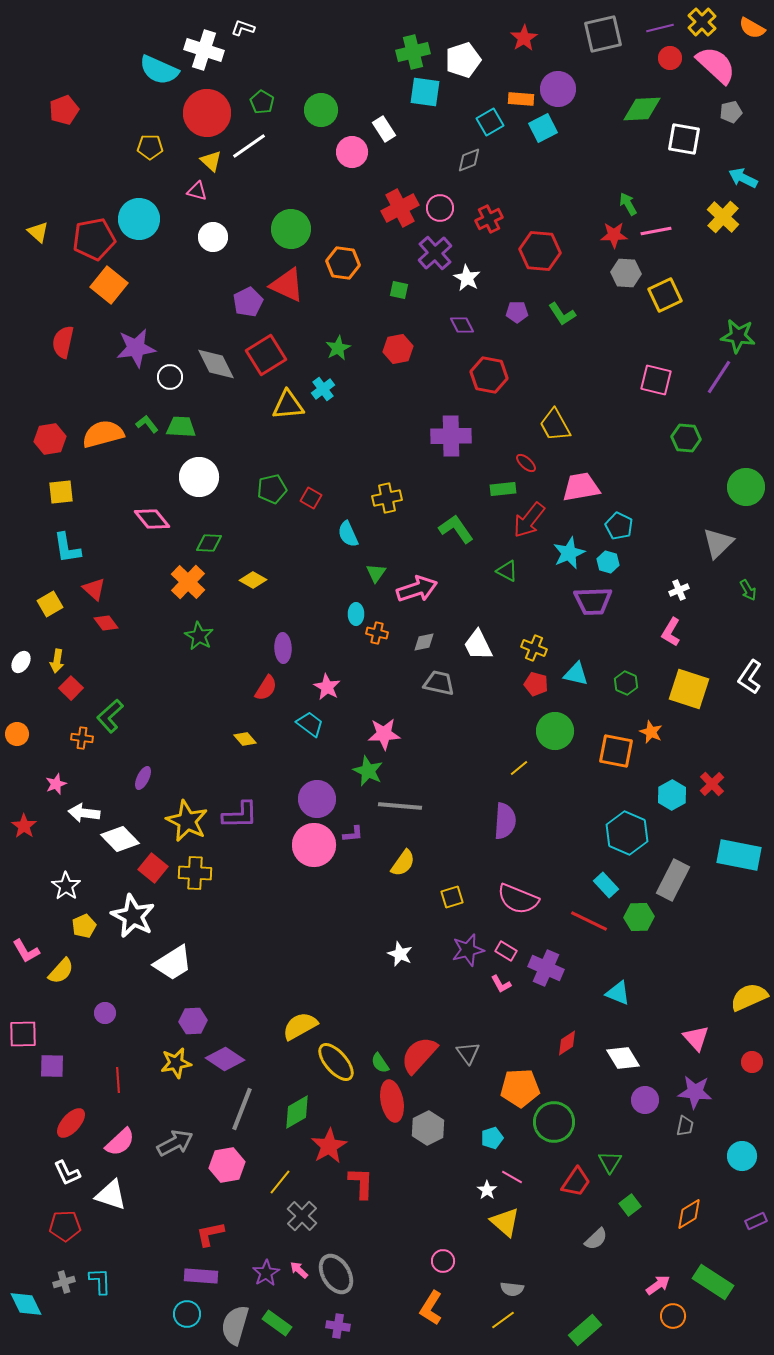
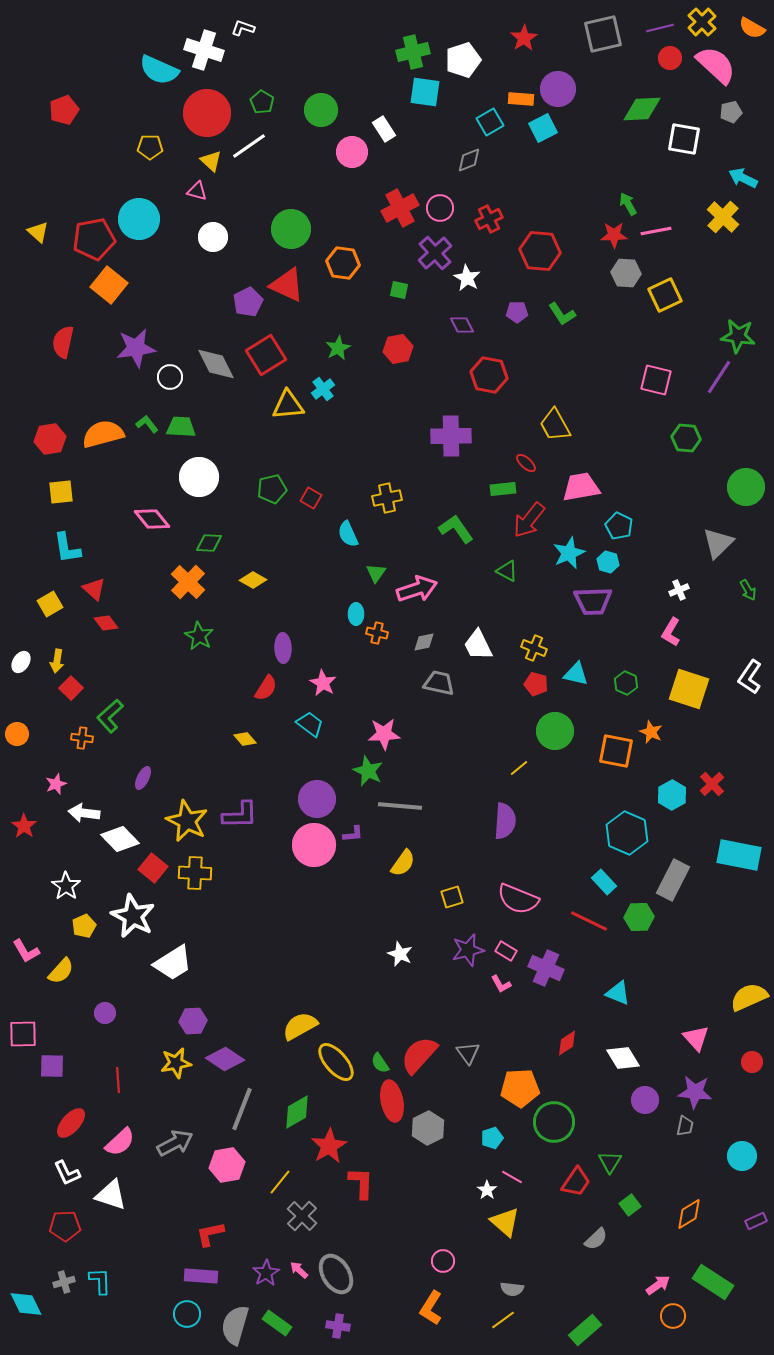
pink star at (327, 687): moved 4 px left, 4 px up
cyan rectangle at (606, 885): moved 2 px left, 3 px up
